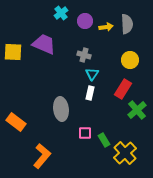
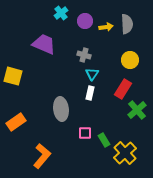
yellow square: moved 24 px down; rotated 12 degrees clockwise
orange rectangle: rotated 72 degrees counterclockwise
